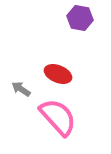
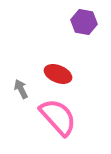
purple hexagon: moved 4 px right, 4 px down
gray arrow: rotated 30 degrees clockwise
